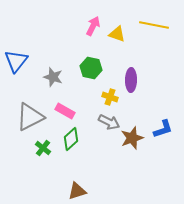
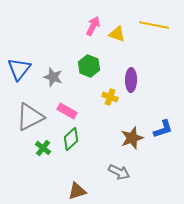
blue triangle: moved 3 px right, 8 px down
green hexagon: moved 2 px left, 2 px up; rotated 10 degrees clockwise
pink rectangle: moved 2 px right
gray arrow: moved 10 px right, 50 px down
